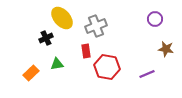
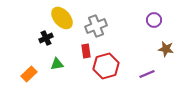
purple circle: moved 1 px left, 1 px down
red hexagon: moved 1 px left, 1 px up; rotated 25 degrees counterclockwise
orange rectangle: moved 2 px left, 1 px down
